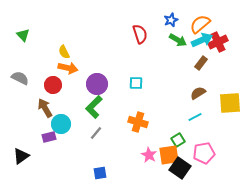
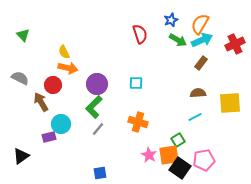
orange semicircle: rotated 20 degrees counterclockwise
red cross: moved 17 px right, 2 px down
brown semicircle: rotated 28 degrees clockwise
brown arrow: moved 4 px left, 6 px up
gray line: moved 2 px right, 4 px up
pink pentagon: moved 7 px down
